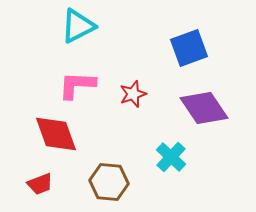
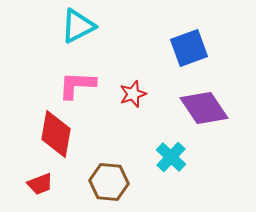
red diamond: rotated 30 degrees clockwise
